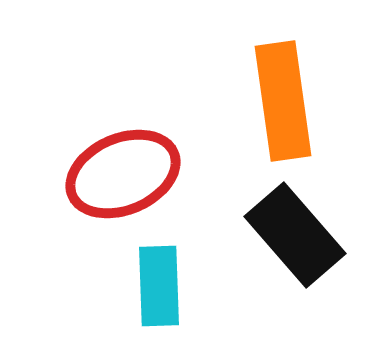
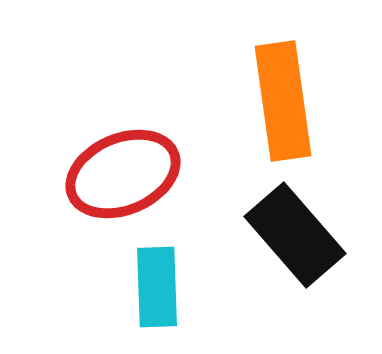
cyan rectangle: moved 2 px left, 1 px down
